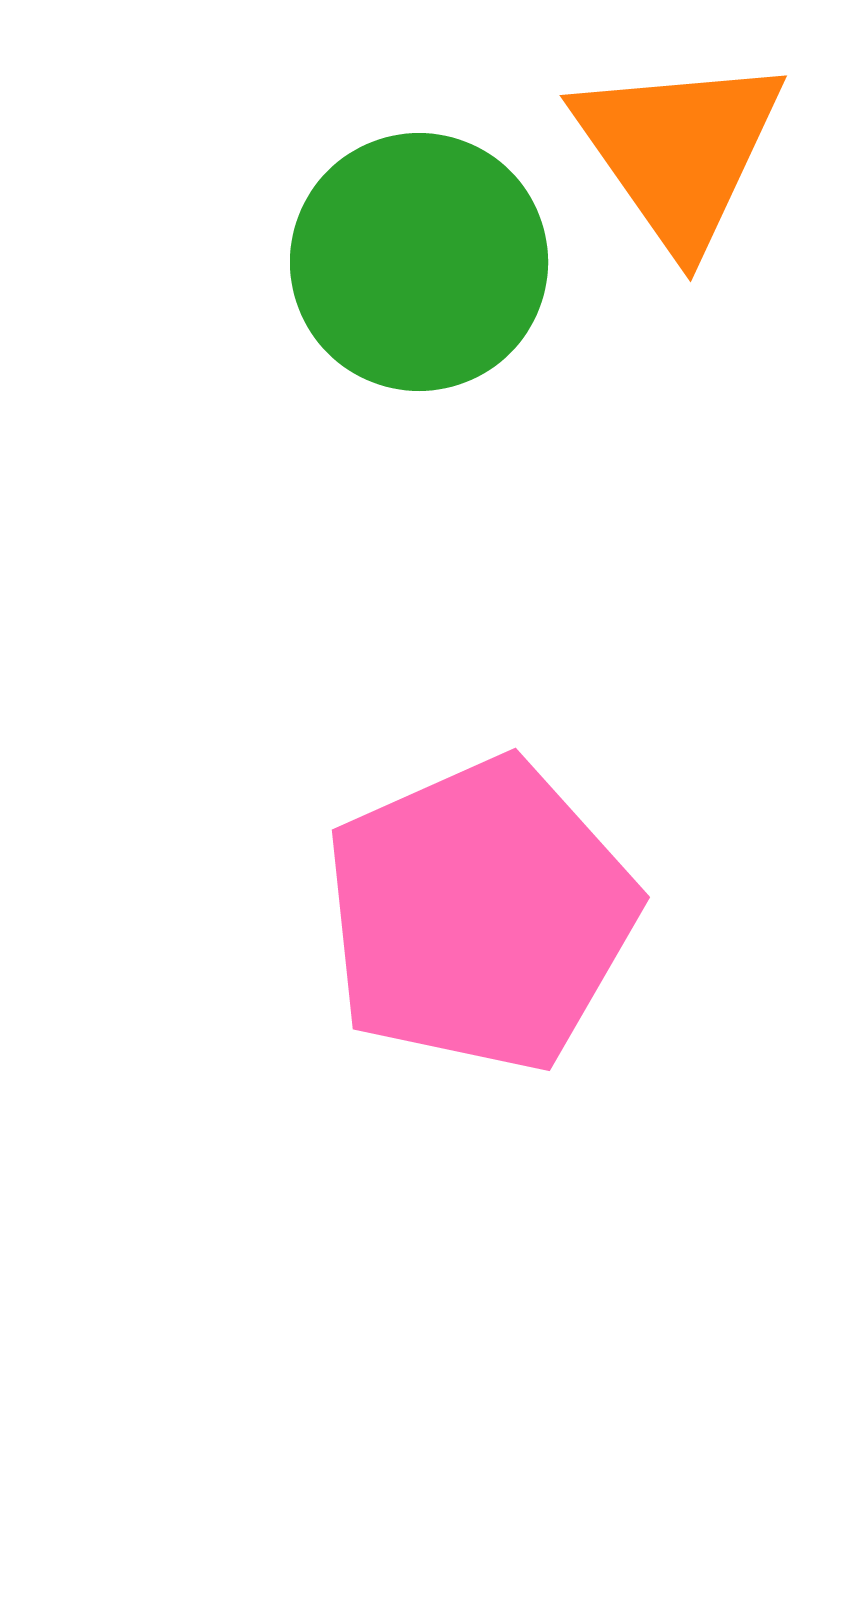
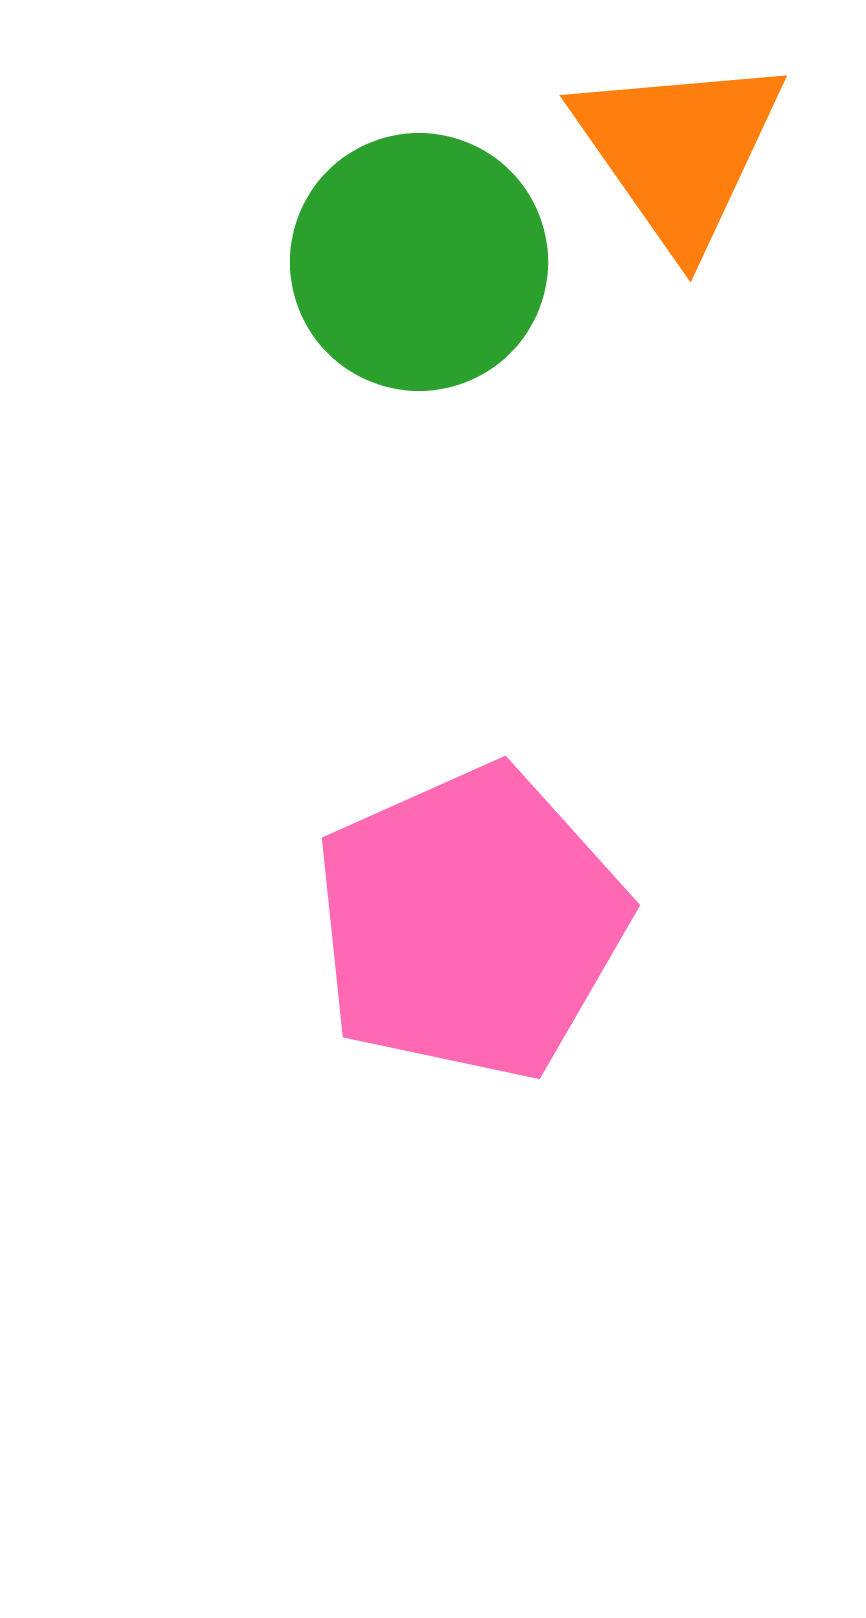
pink pentagon: moved 10 px left, 8 px down
